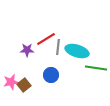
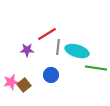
red line: moved 1 px right, 5 px up
